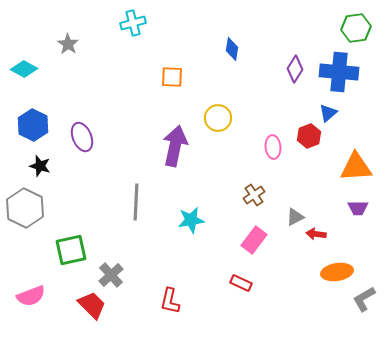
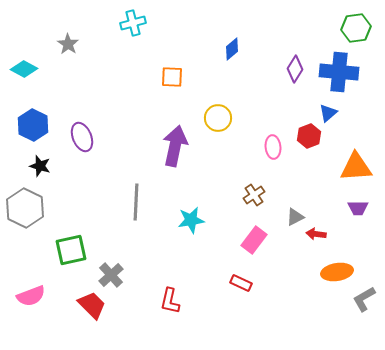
blue diamond: rotated 40 degrees clockwise
